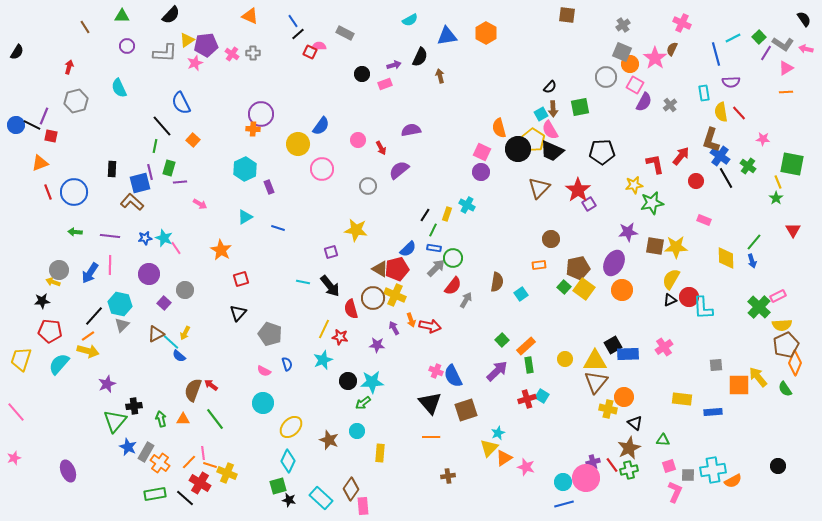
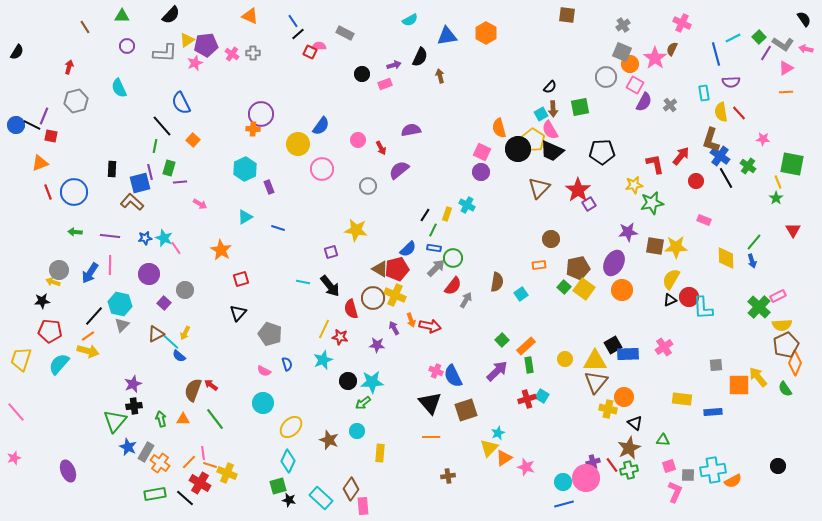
purple star at (107, 384): moved 26 px right
